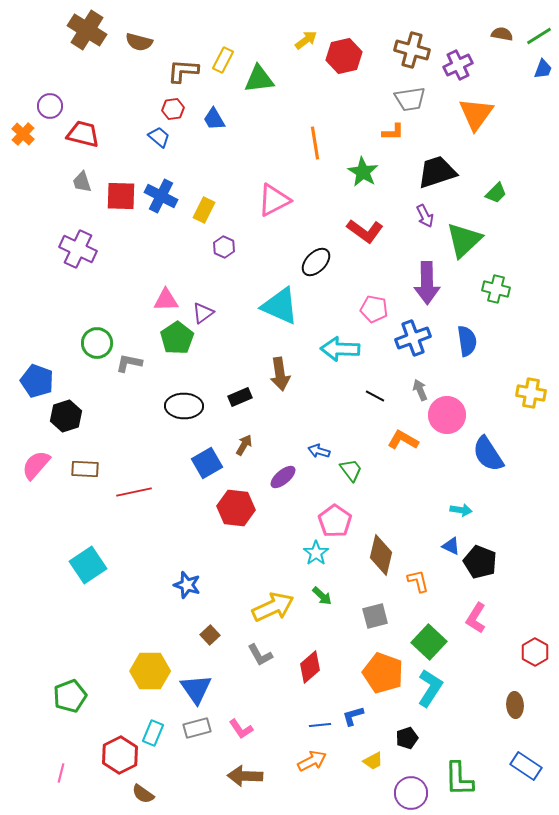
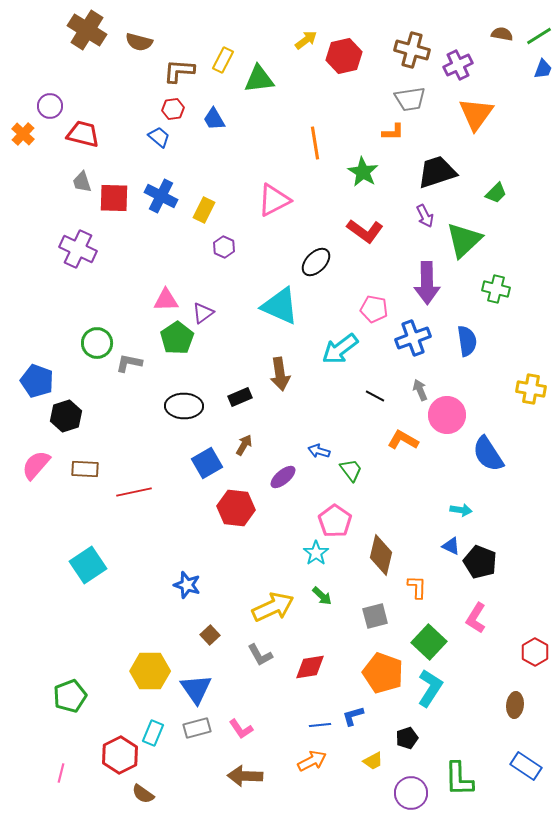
brown L-shape at (183, 71): moved 4 px left
red square at (121, 196): moved 7 px left, 2 px down
cyan arrow at (340, 349): rotated 39 degrees counterclockwise
yellow cross at (531, 393): moved 4 px up
orange L-shape at (418, 581): moved 1 px left, 6 px down; rotated 15 degrees clockwise
red diamond at (310, 667): rotated 32 degrees clockwise
brown ellipse at (515, 705): rotated 10 degrees clockwise
